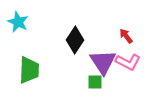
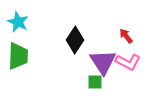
green trapezoid: moved 11 px left, 14 px up
